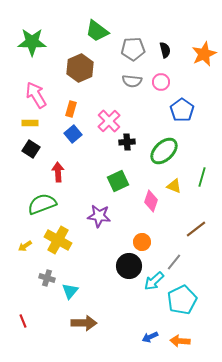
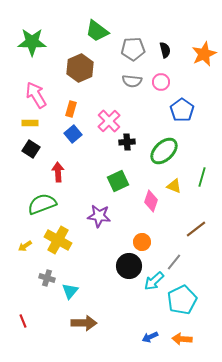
orange arrow: moved 2 px right, 2 px up
